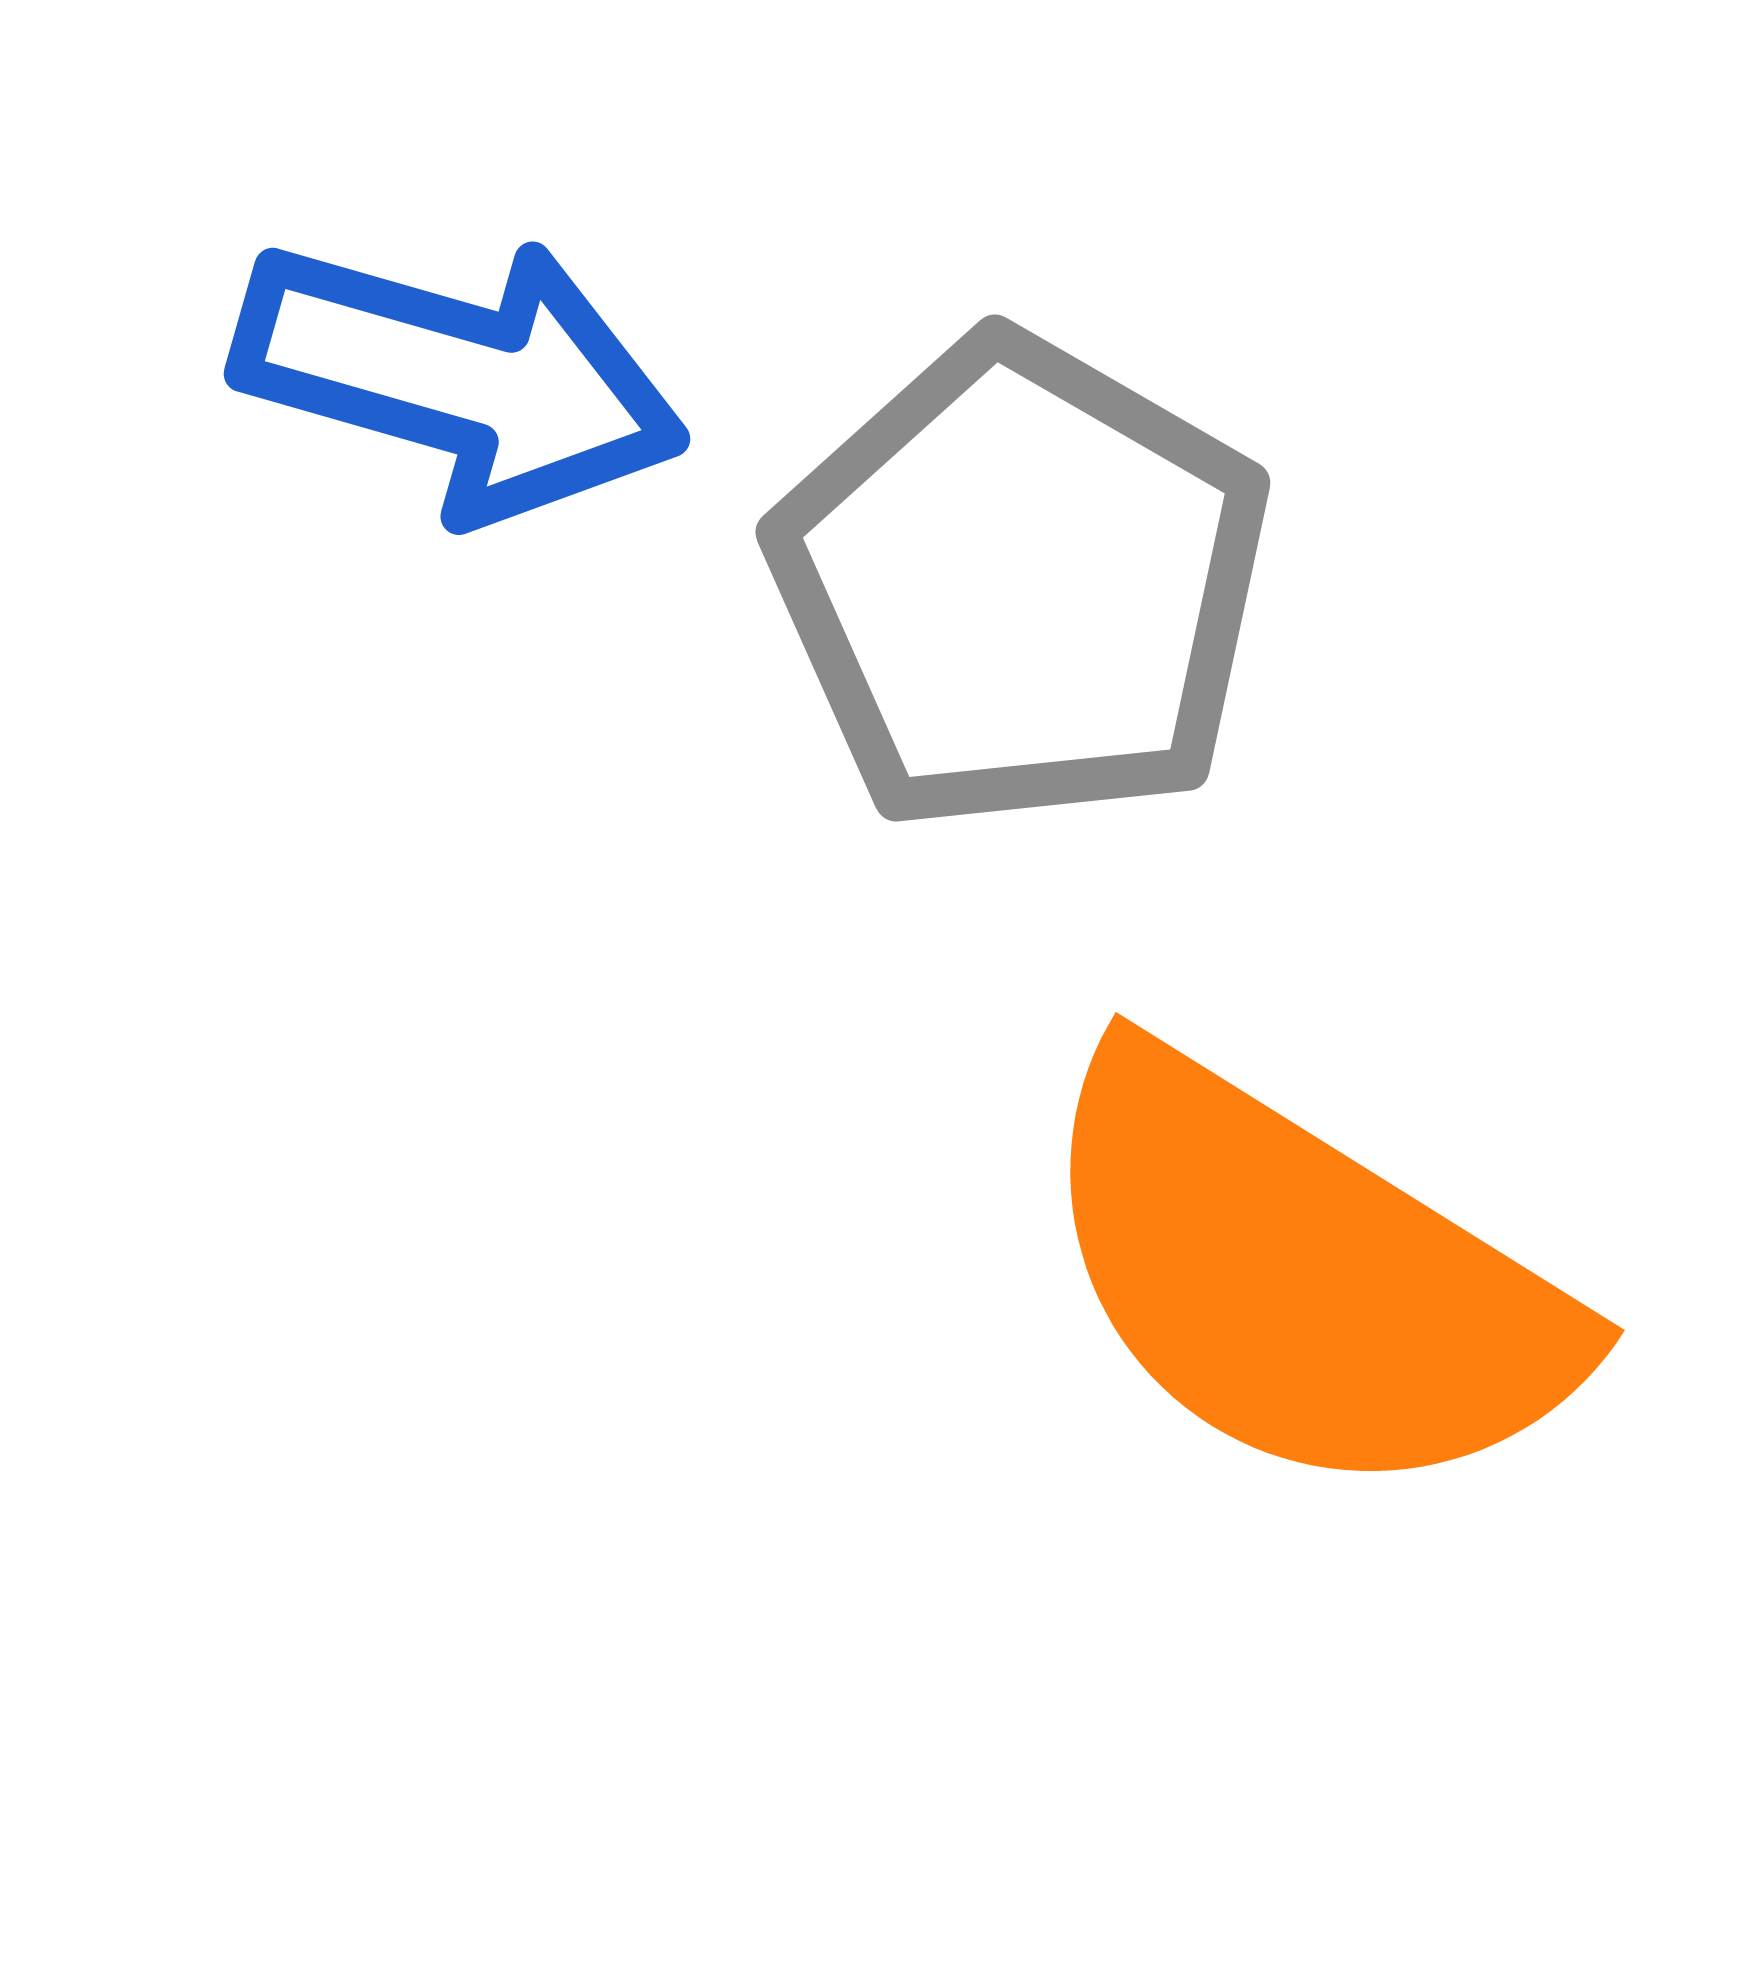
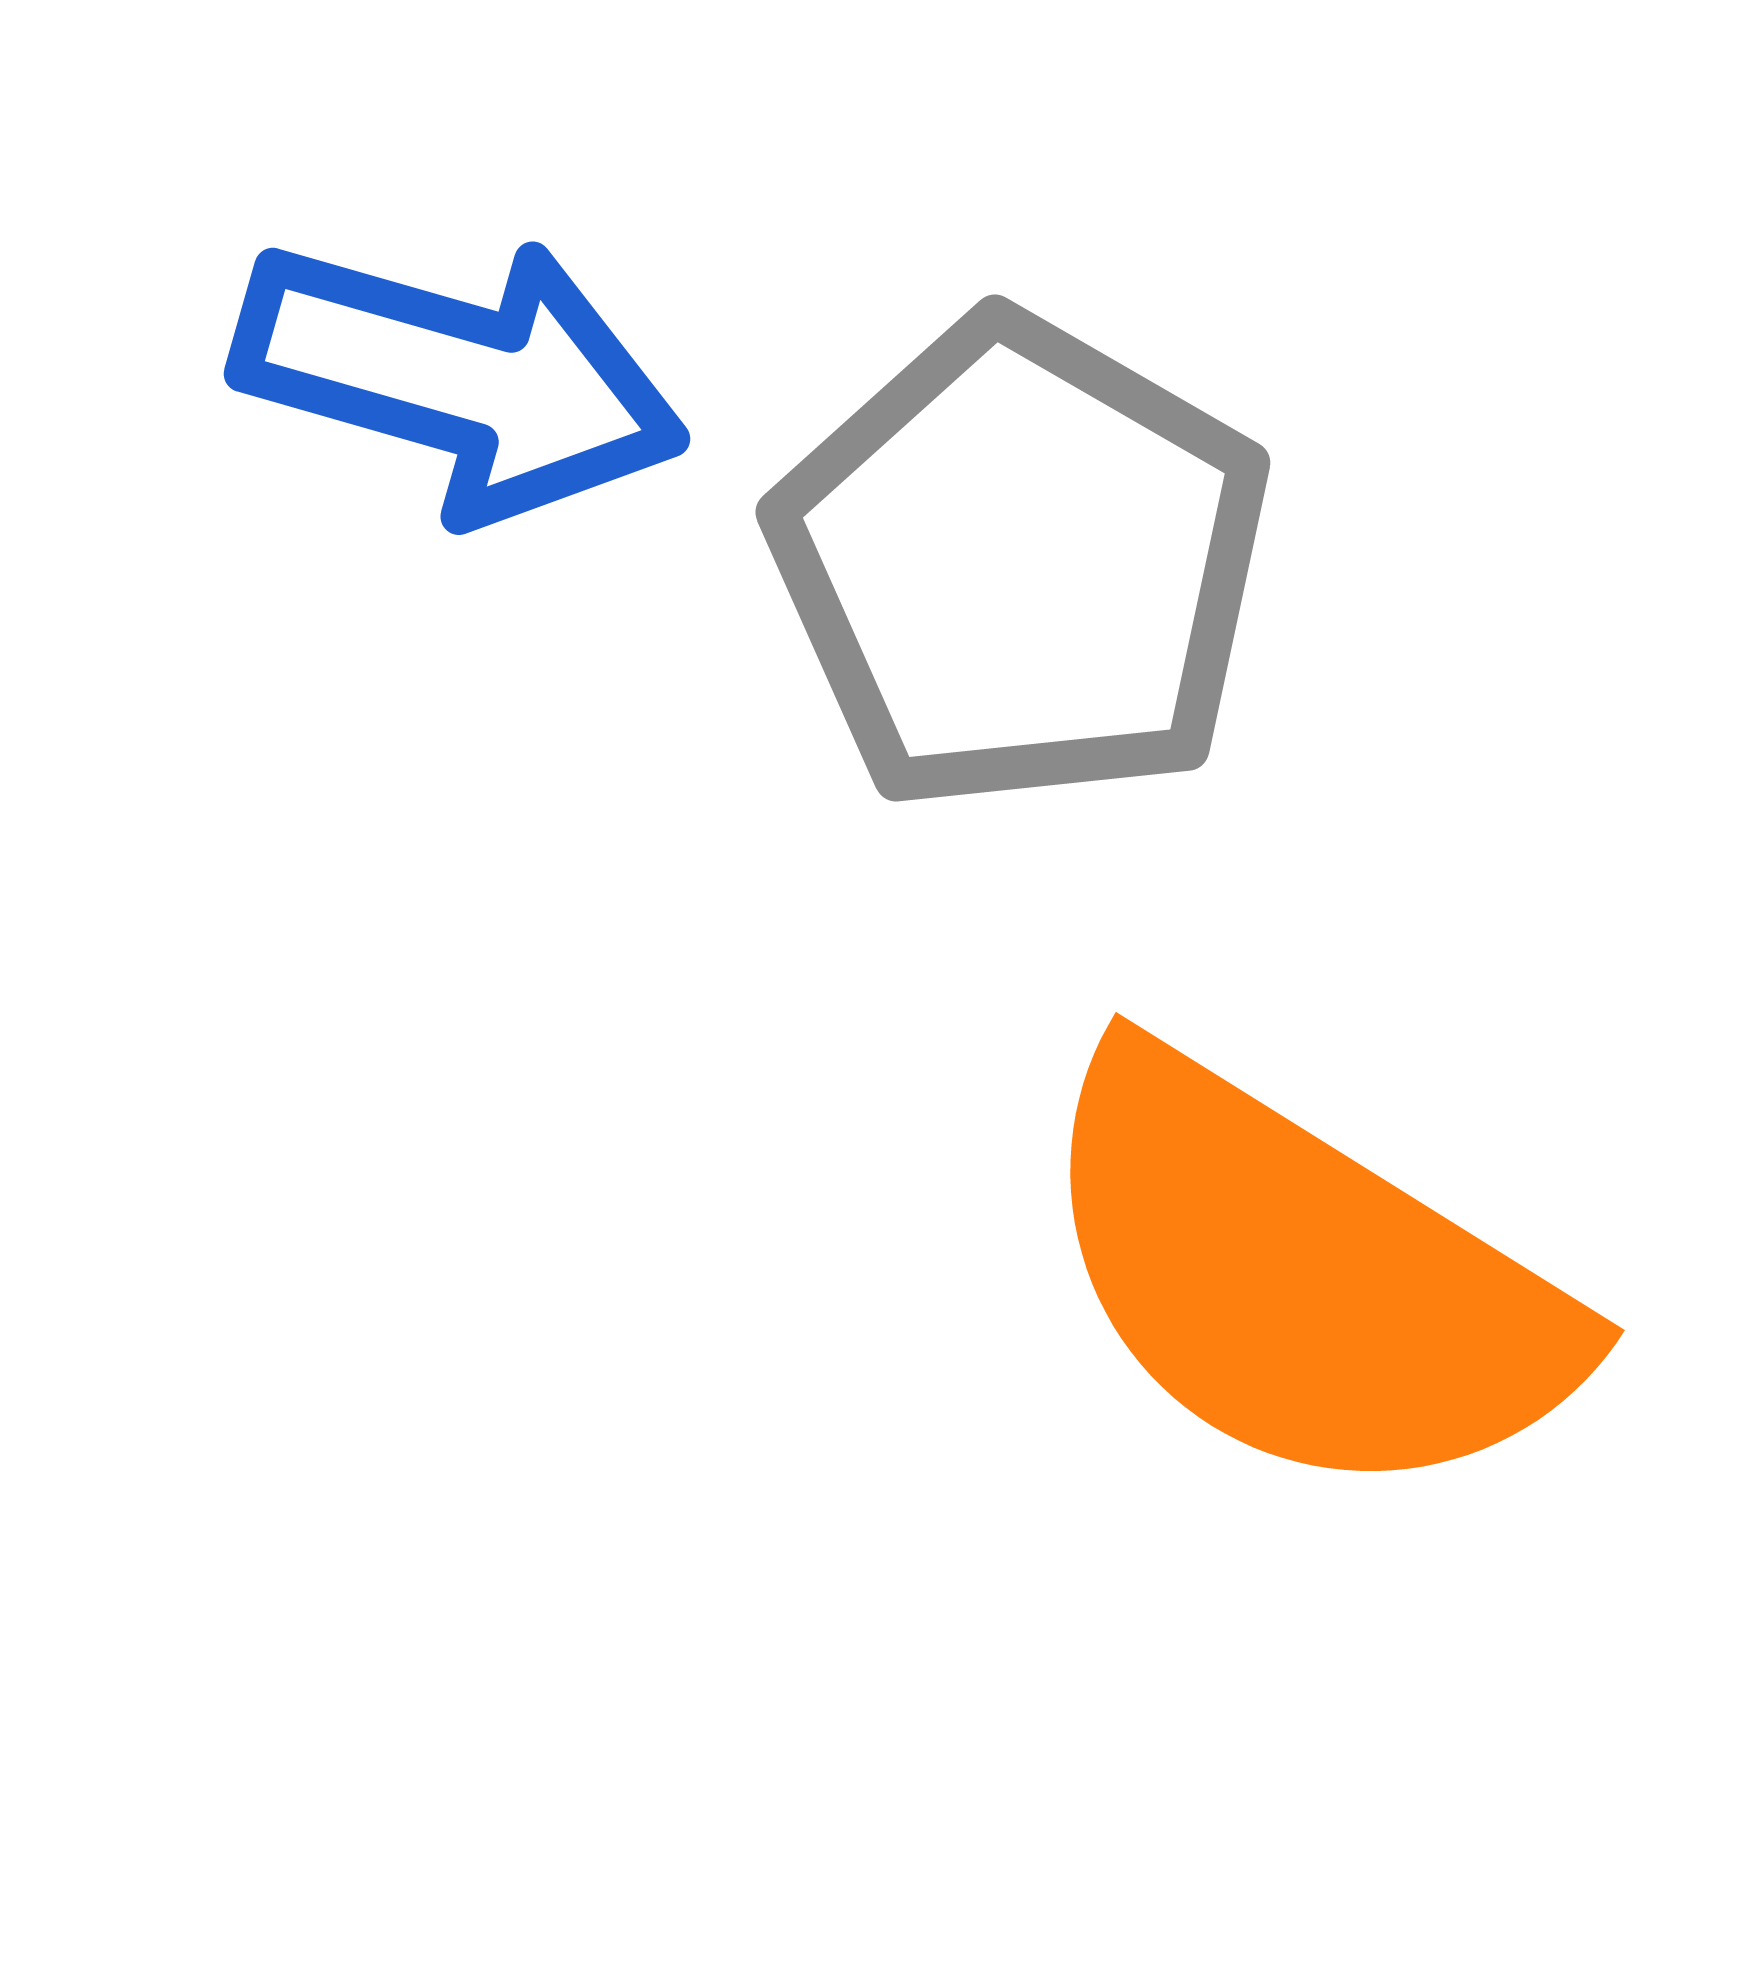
gray pentagon: moved 20 px up
